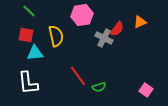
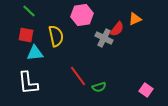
orange triangle: moved 5 px left, 3 px up
